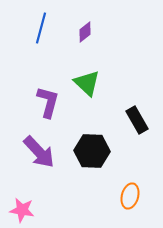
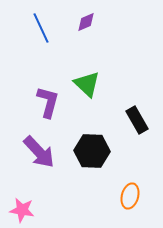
blue line: rotated 40 degrees counterclockwise
purple diamond: moved 1 px right, 10 px up; rotated 15 degrees clockwise
green triangle: moved 1 px down
